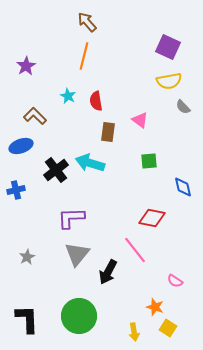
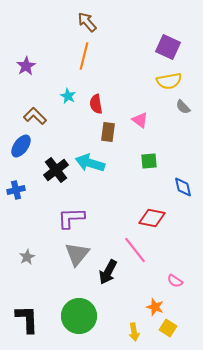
red semicircle: moved 3 px down
blue ellipse: rotated 35 degrees counterclockwise
